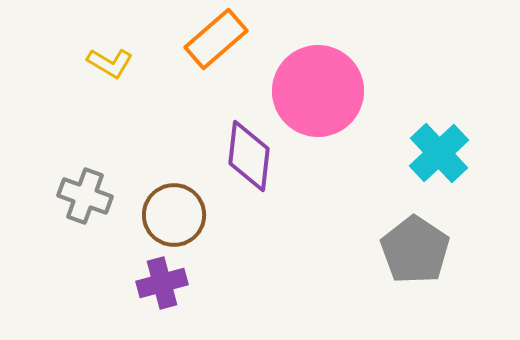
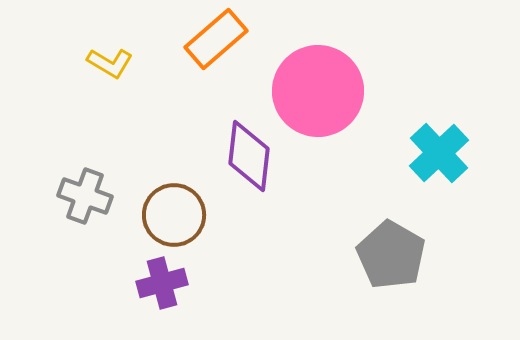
gray pentagon: moved 24 px left, 5 px down; rotated 4 degrees counterclockwise
